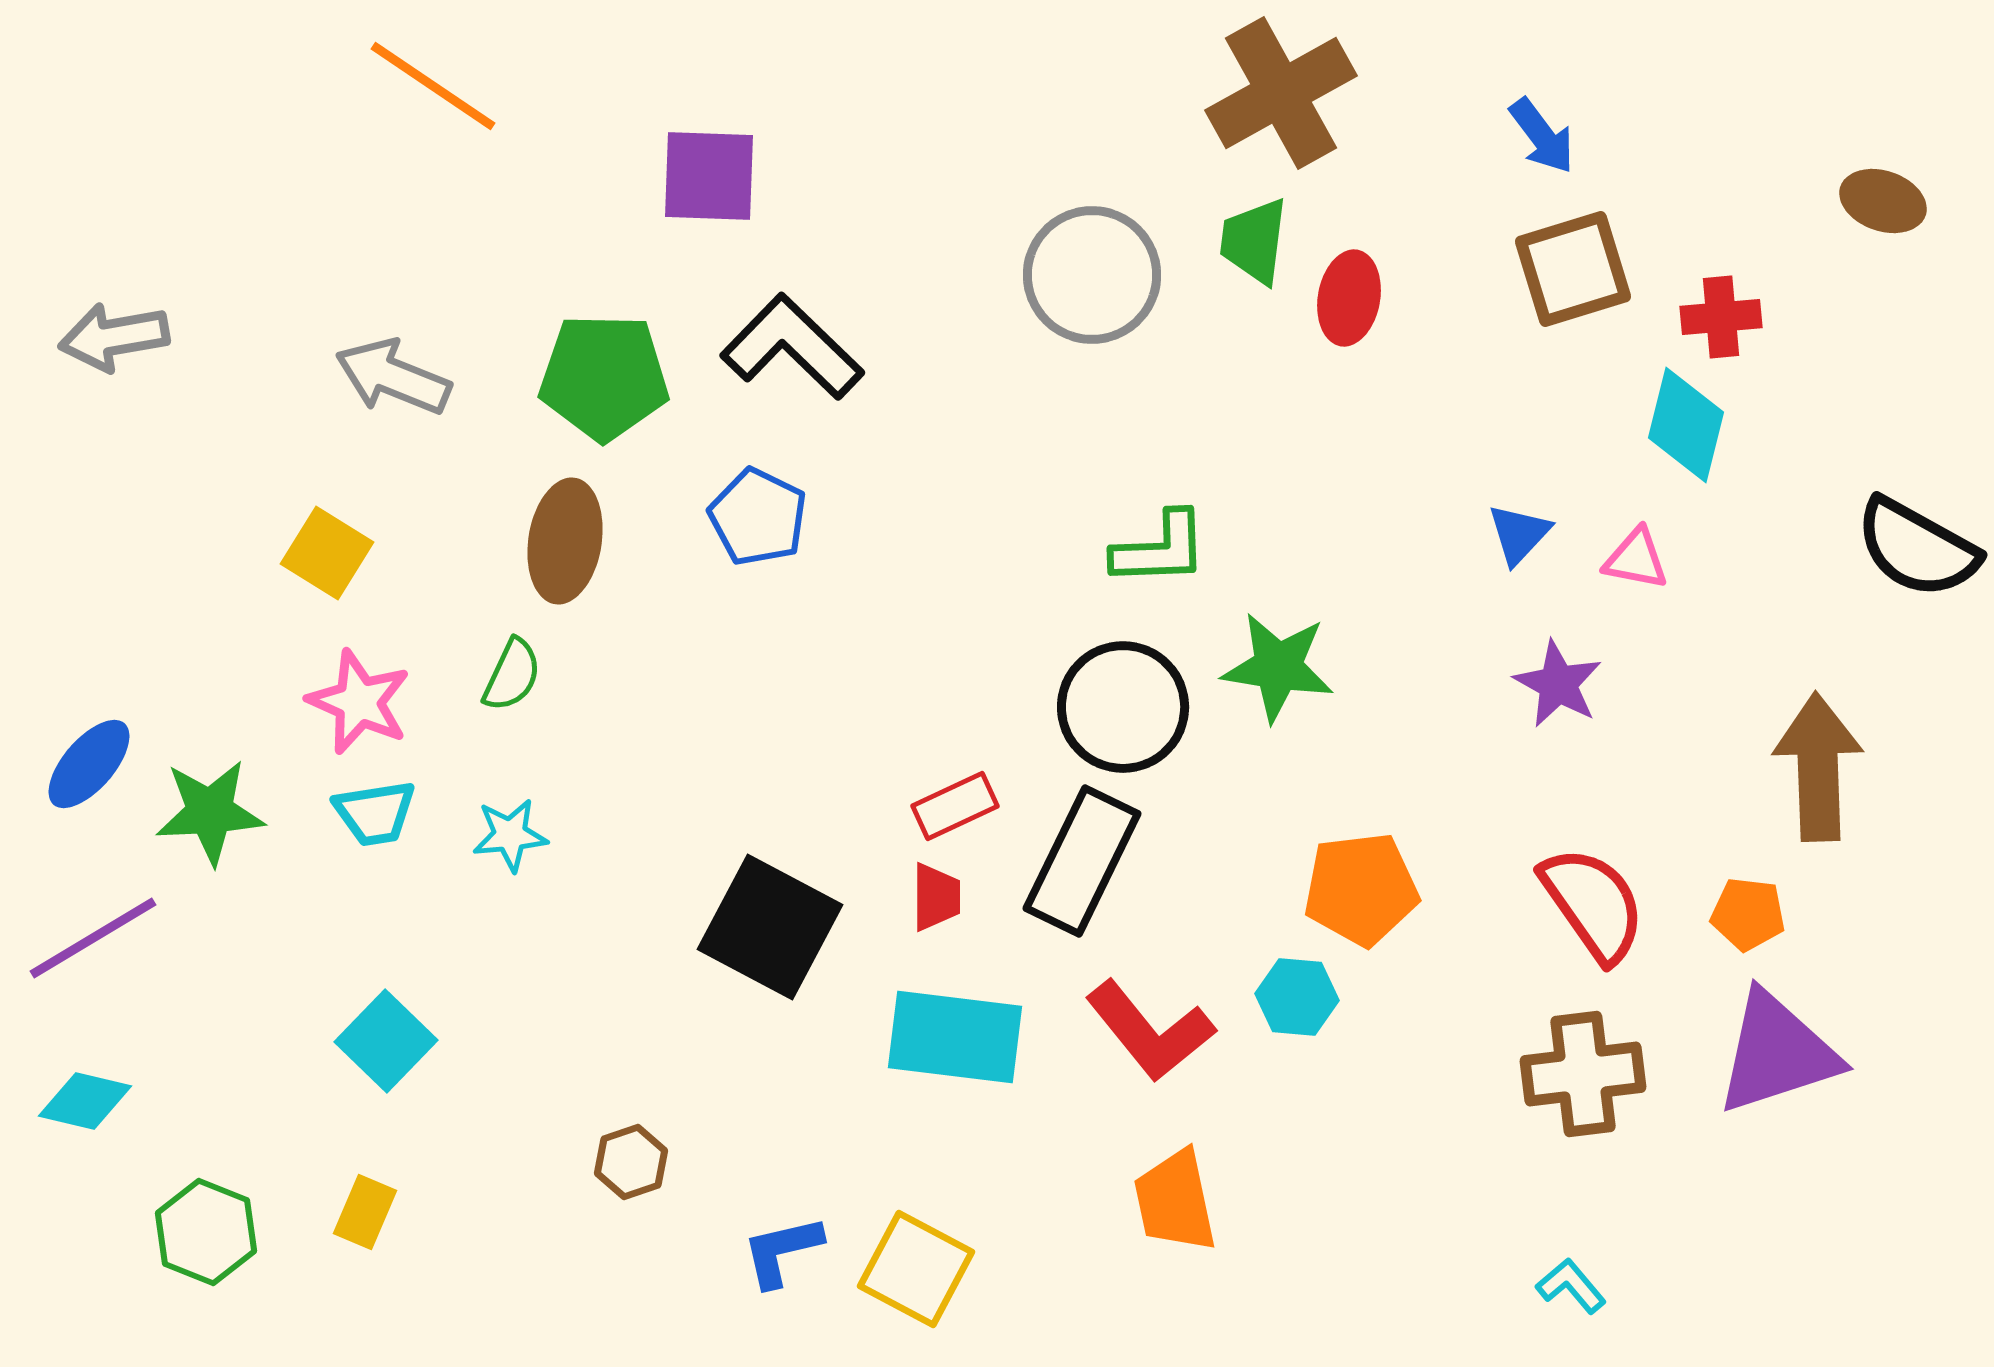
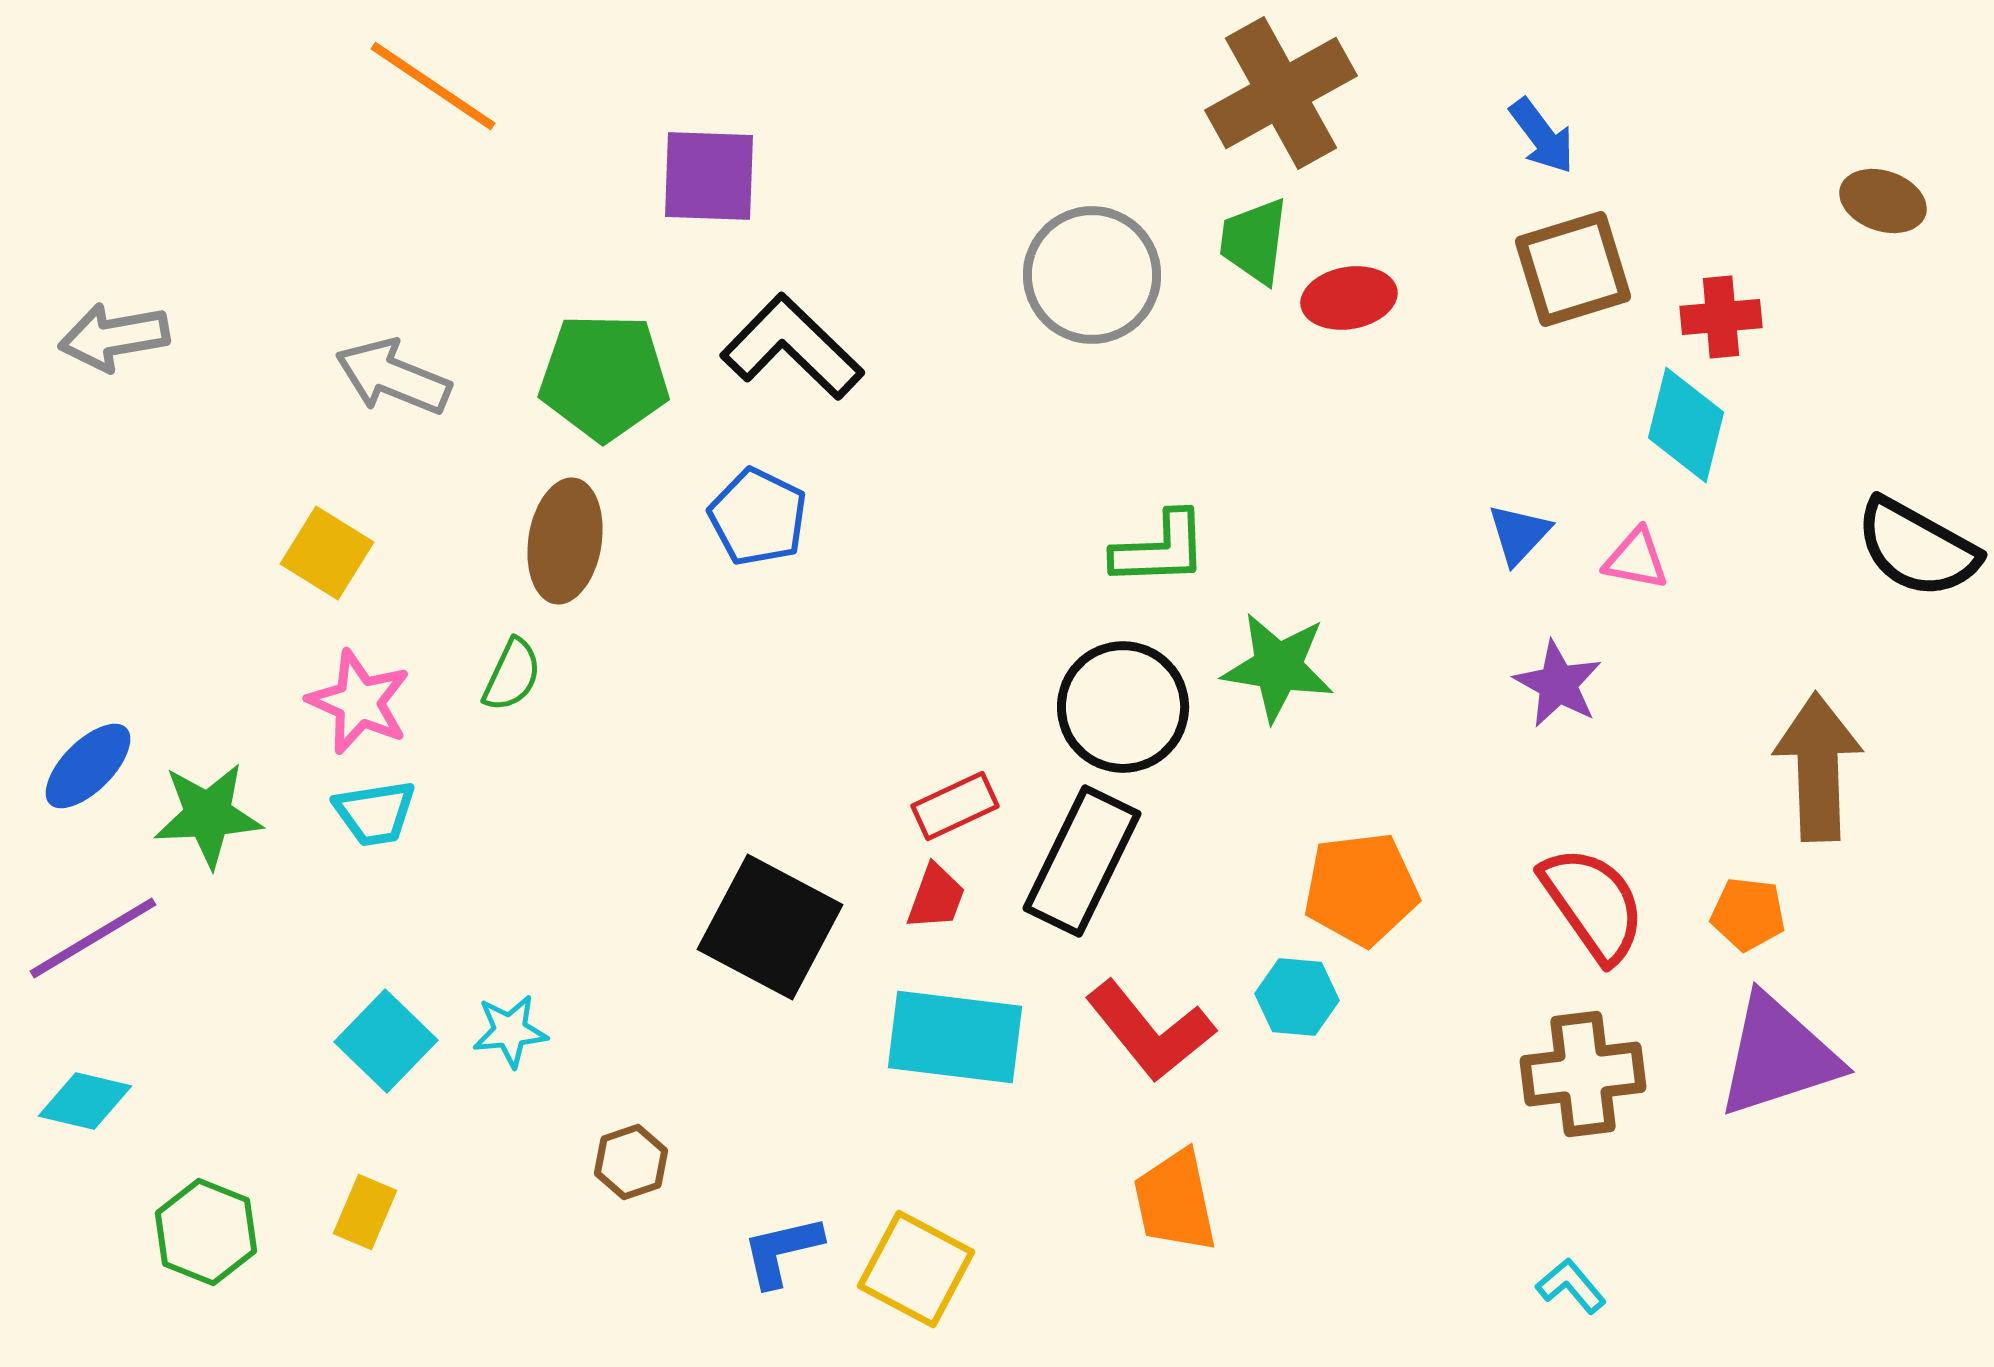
red ellipse at (1349, 298): rotated 70 degrees clockwise
blue ellipse at (89, 764): moved 1 px left, 2 px down; rotated 4 degrees clockwise
green star at (210, 812): moved 2 px left, 3 px down
cyan star at (510, 835): moved 196 px down
red trapezoid at (936, 897): rotated 20 degrees clockwise
purple triangle at (1777, 1053): moved 1 px right, 3 px down
